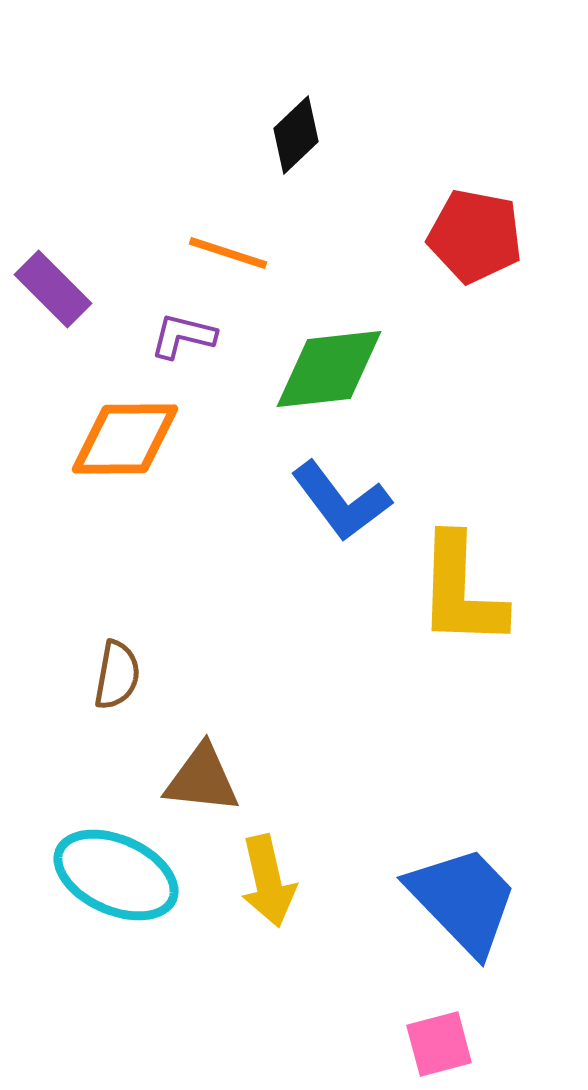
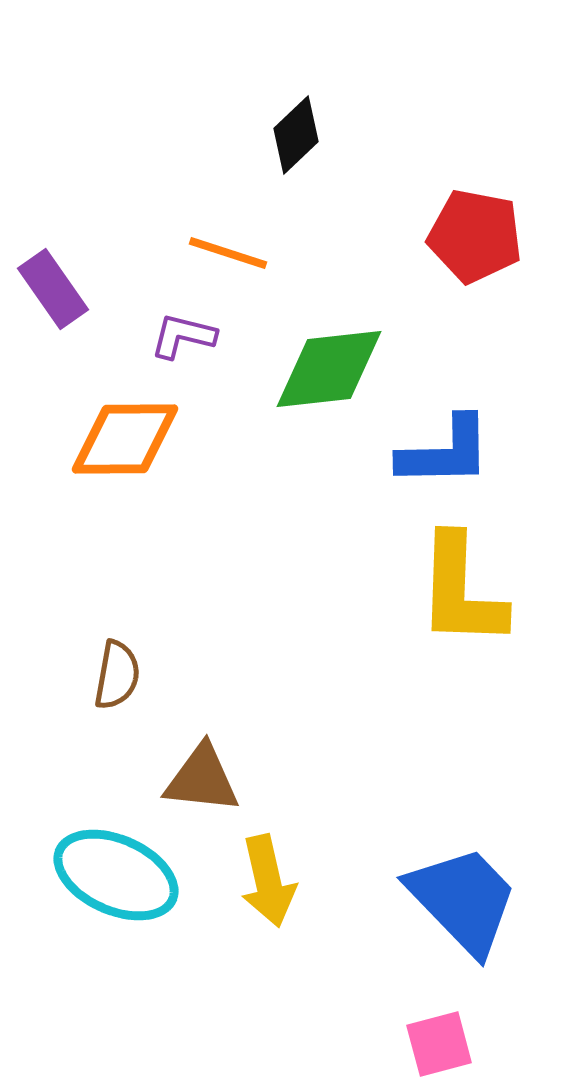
purple rectangle: rotated 10 degrees clockwise
blue L-shape: moved 104 px right, 49 px up; rotated 54 degrees counterclockwise
